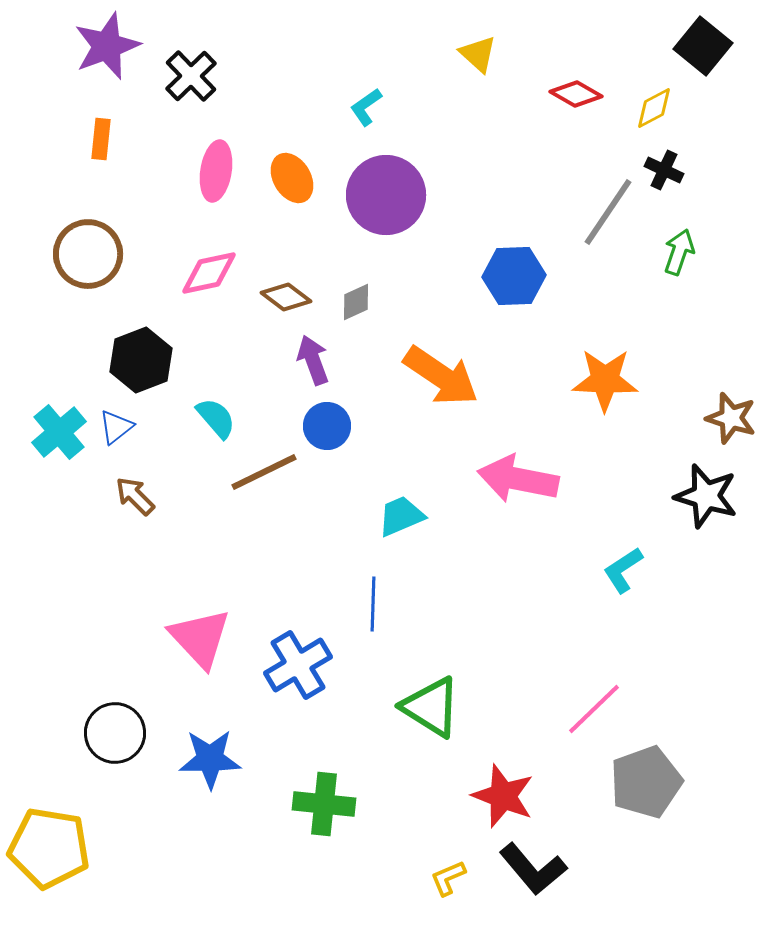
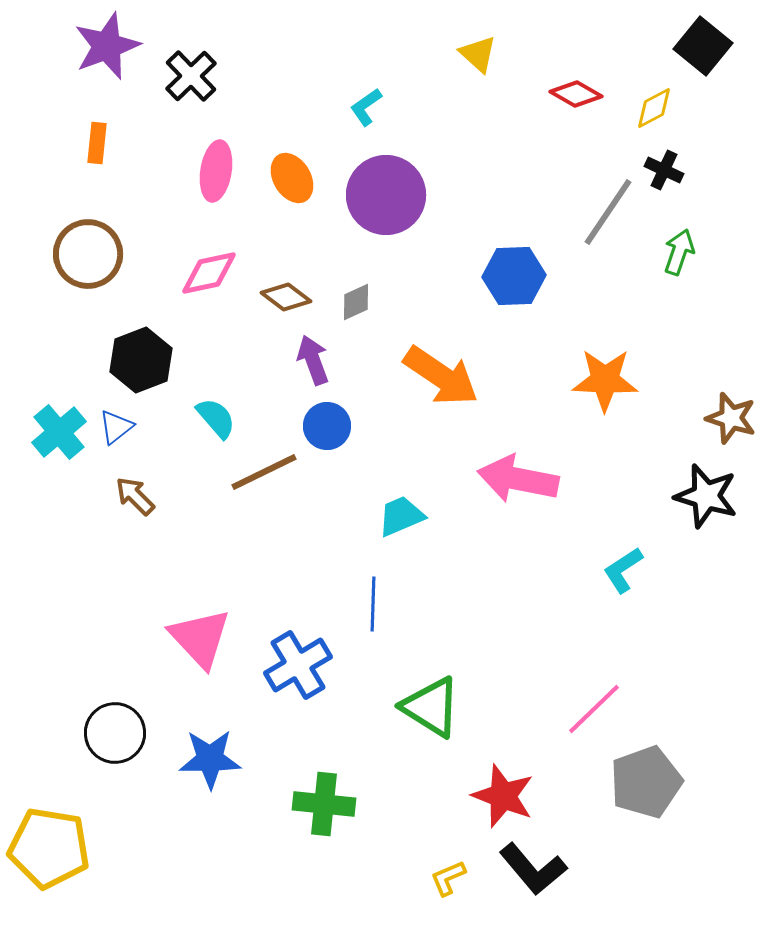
orange rectangle at (101, 139): moved 4 px left, 4 px down
